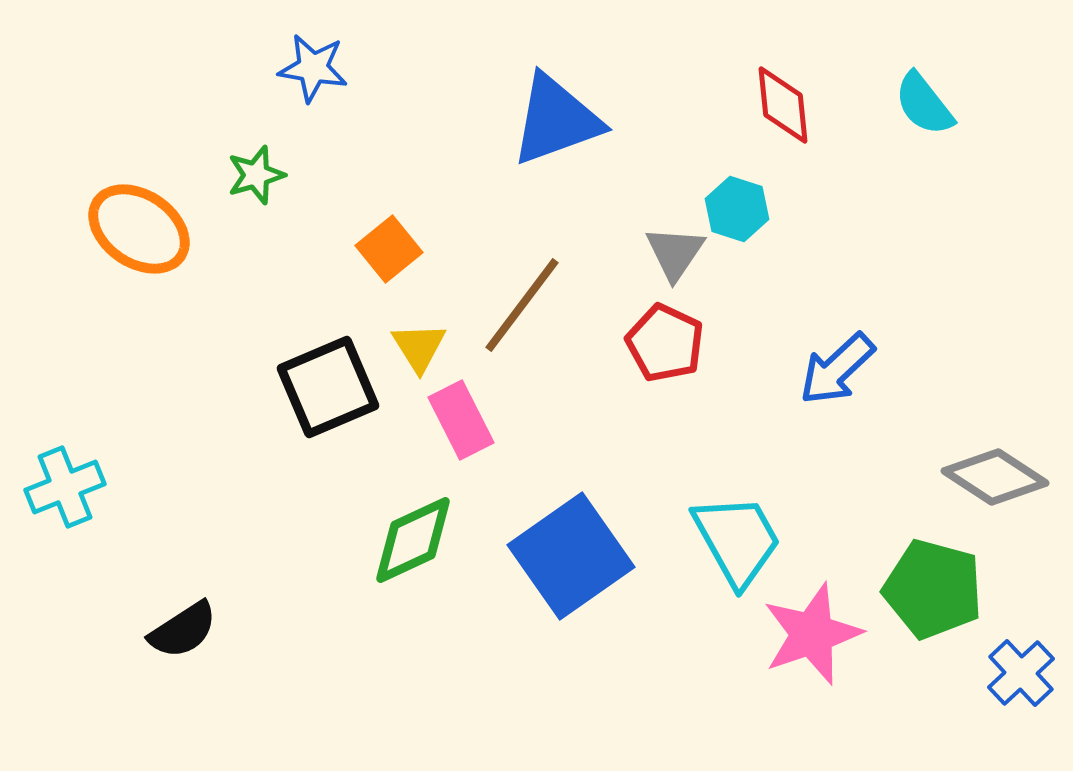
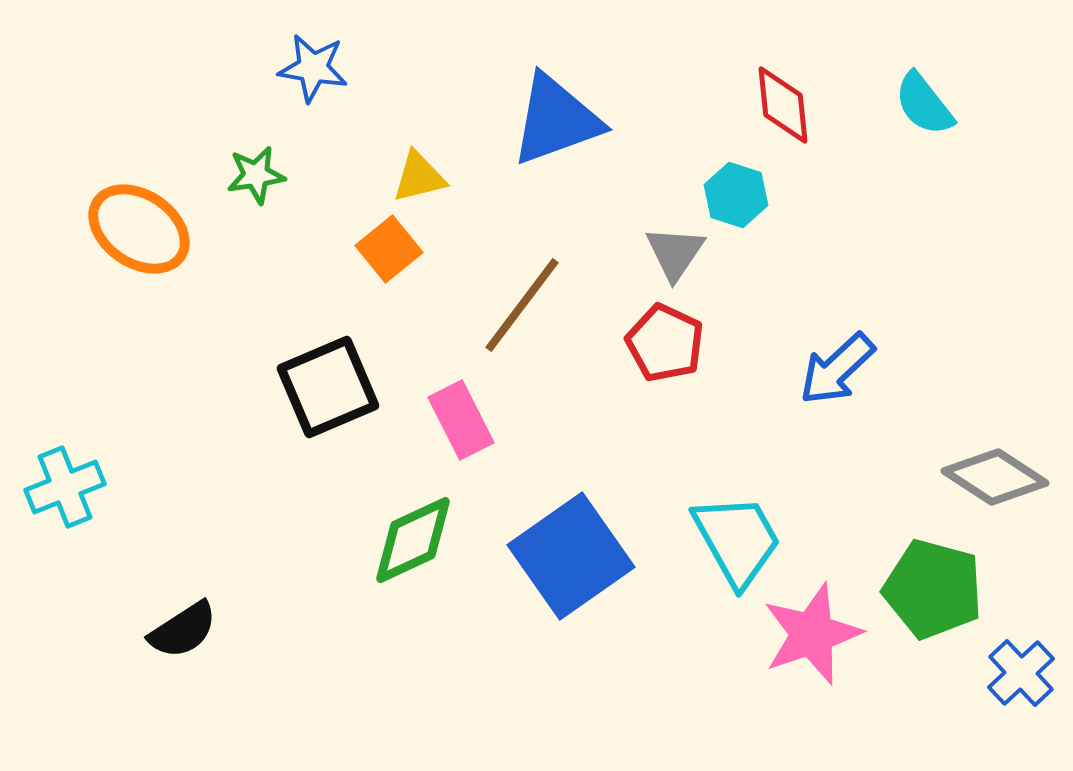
green star: rotated 8 degrees clockwise
cyan hexagon: moved 1 px left, 14 px up
yellow triangle: moved 170 px up; rotated 48 degrees clockwise
